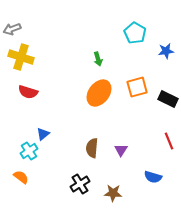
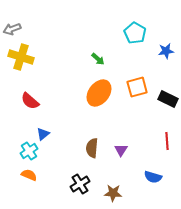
green arrow: rotated 32 degrees counterclockwise
red semicircle: moved 2 px right, 9 px down; rotated 24 degrees clockwise
red line: moved 2 px left; rotated 18 degrees clockwise
orange semicircle: moved 8 px right, 2 px up; rotated 14 degrees counterclockwise
